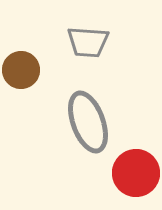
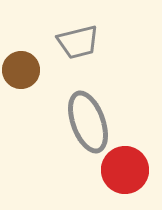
gray trapezoid: moved 10 px left; rotated 18 degrees counterclockwise
red circle: moved 11 px left, 3 px up
